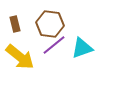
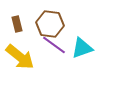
brown rectangle: moved 2 px right
purple line: rotated 75 degrees clockwise
